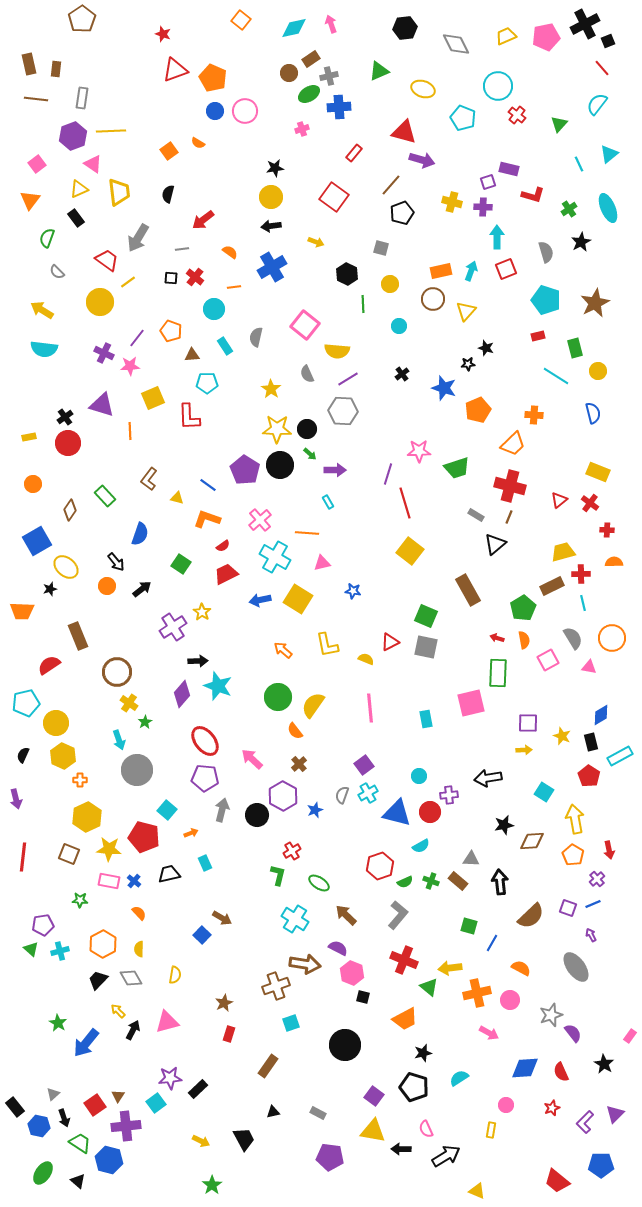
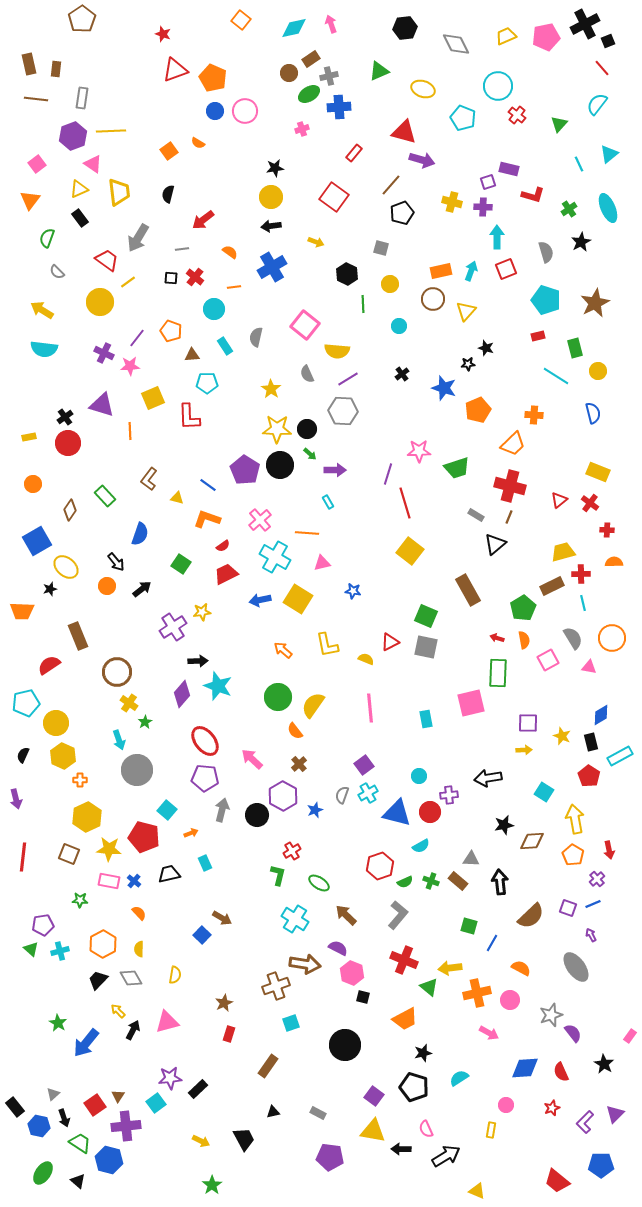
black rectangle at (76, 218): moved 4 px right
yellow star at (202, 612): rotated 30 degrees clockwise
